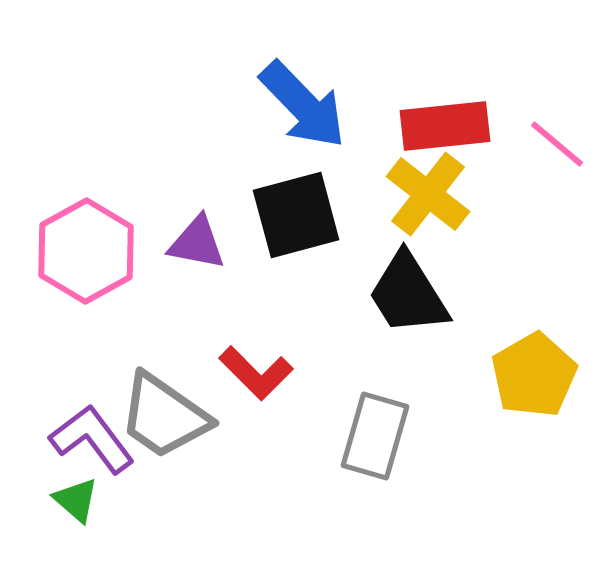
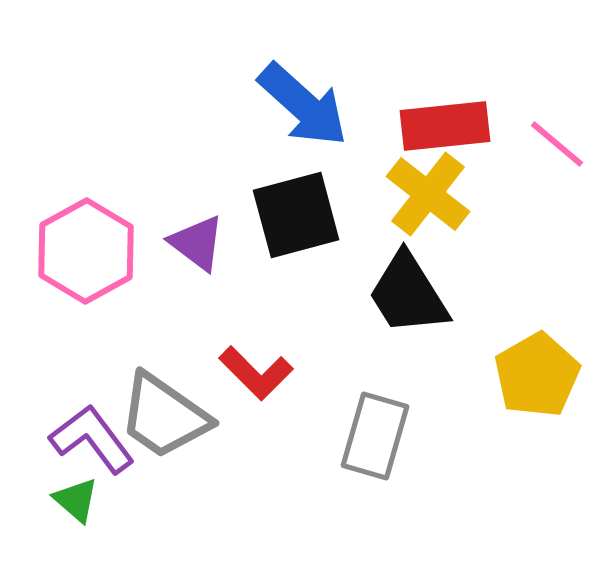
blue arrow: rotated 4 degrees counterclockwise
purple triangle: rotated 26 degrees clockwise
yellow pentagon: moved 3 px right
